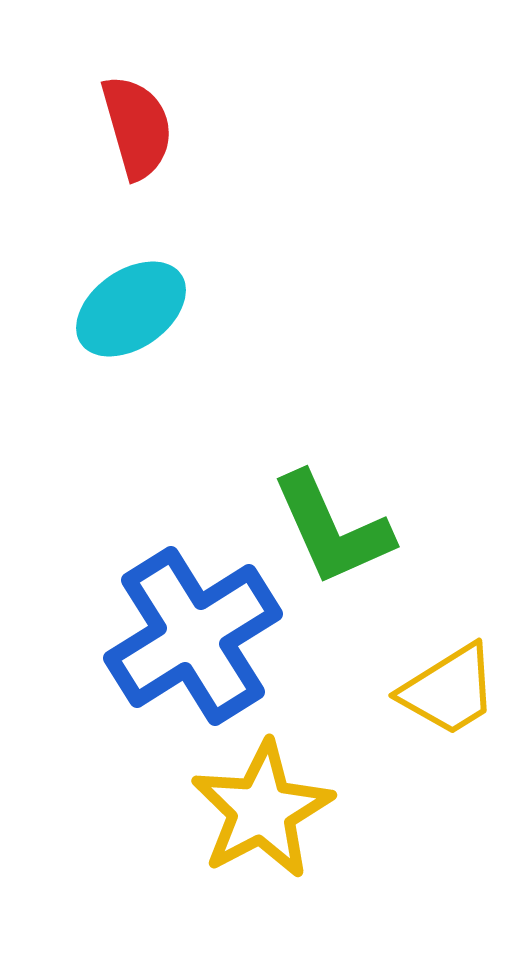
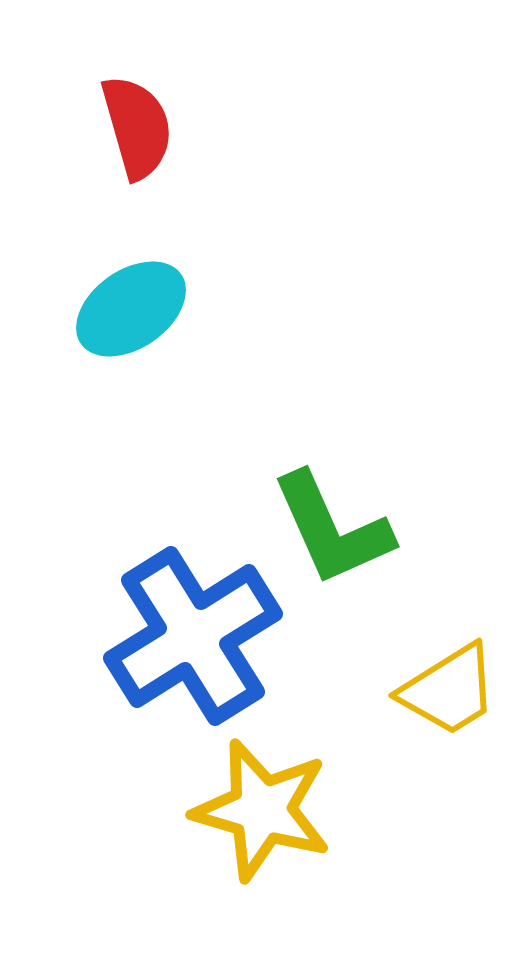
yellow star: rotated 28 degrees counterclockwise
